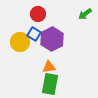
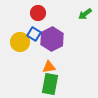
red circle: moved 1 px up
